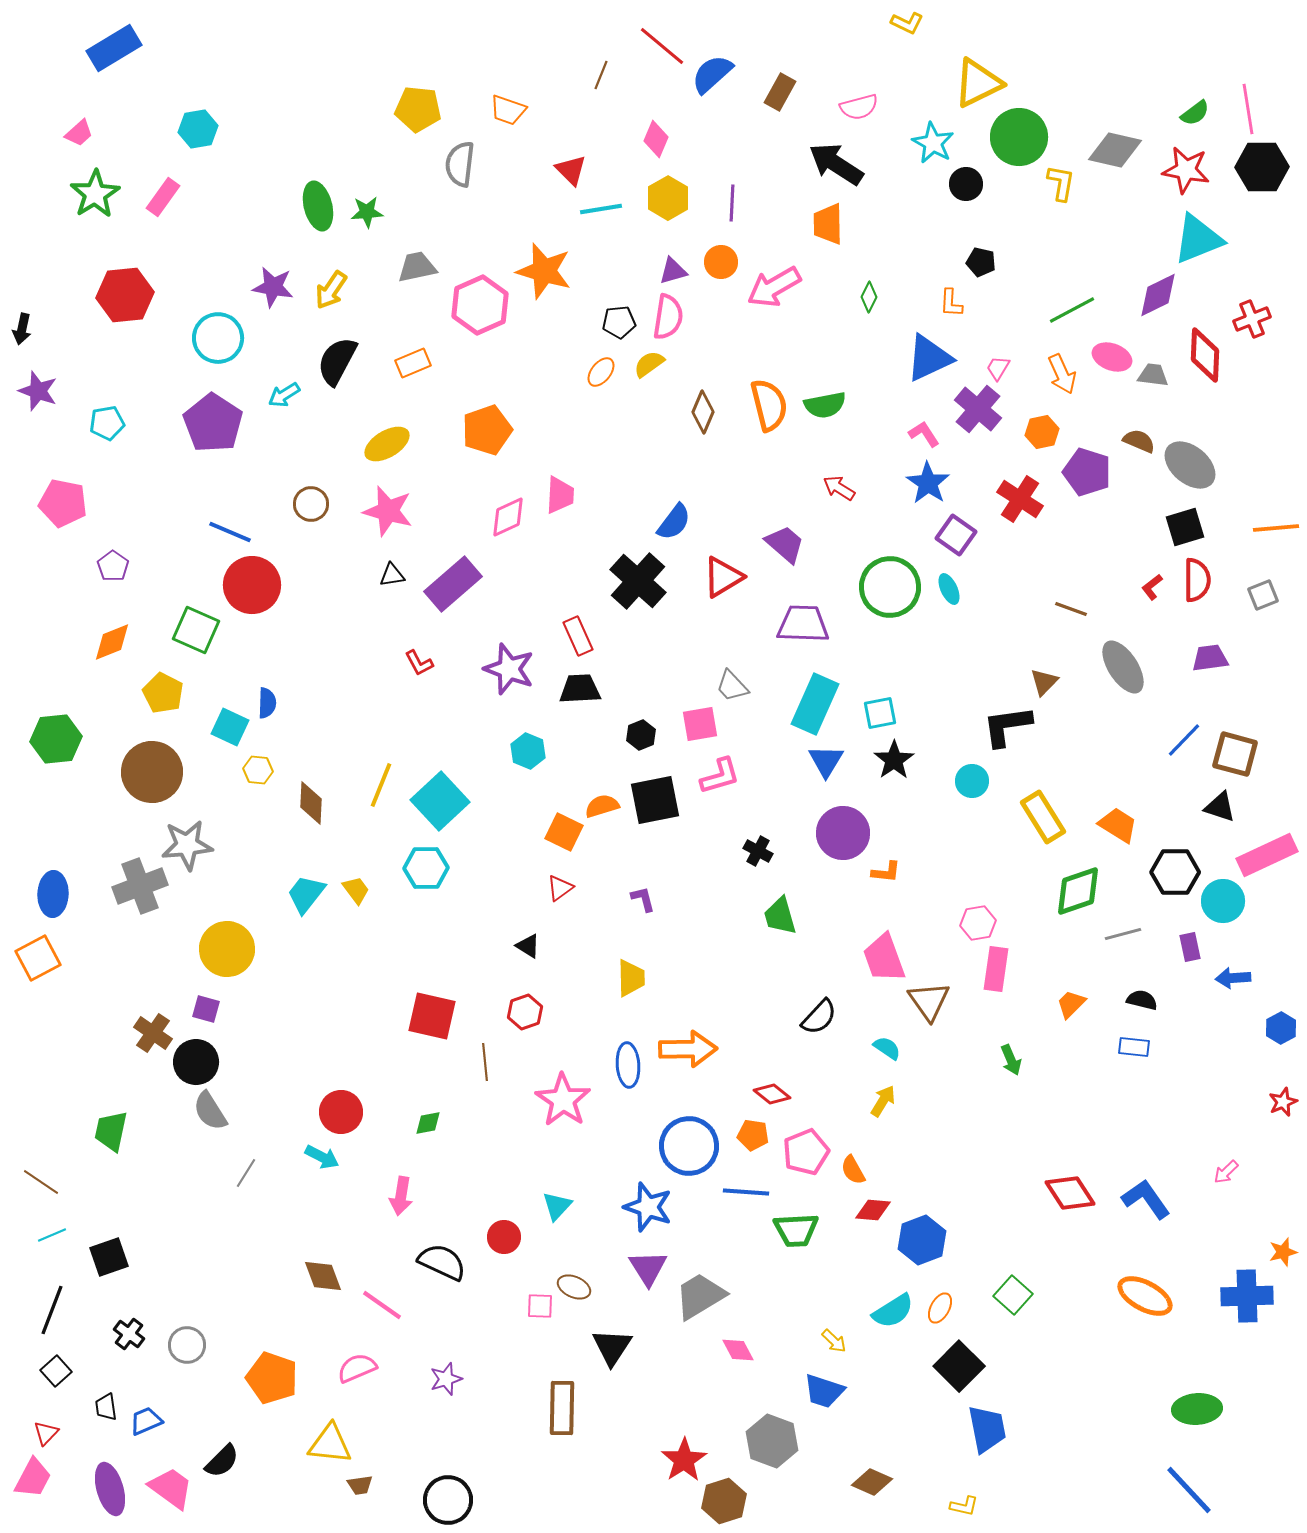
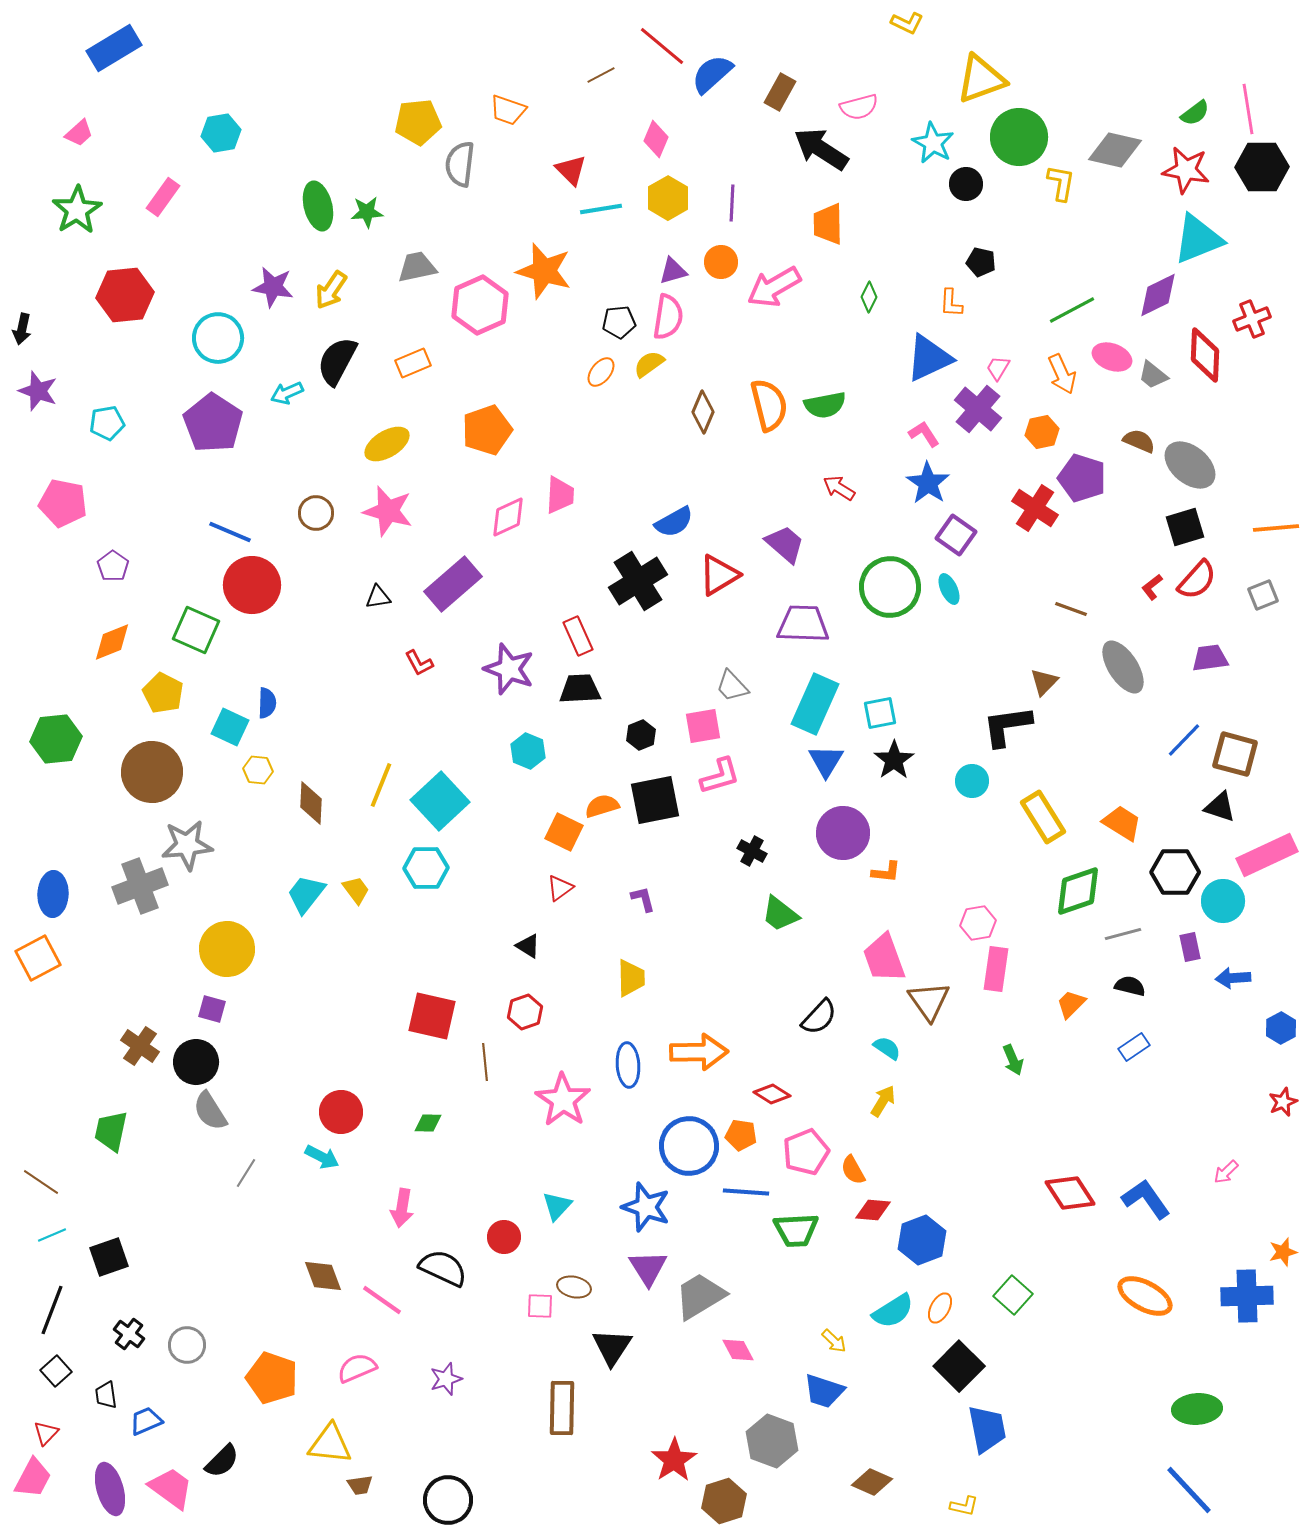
brown line at (601, 75): rotated 40 degrees clockwise
yellow triangle at (978, 83): moved 3 px right, 4 px up; rotated 6 degrees clockwise
yellow pentagon at (418, 109): moved 13 px down; rotated 12 degrees counterclockwise
cyan hexagon at (198, 129): moved 23 px right, 4 px down
black arrow at (836, 164): moved 15 px left, 15 px up
green star at (95, 194): moved 18 px left, 16 px down
gray trapezoid at (1153, 375): rotated 148 degrees counterclockwise
cyan arrow at (284, 395): moved 3 px right, 2 px up; rotated 8 degrees clockwise
purple pentagon at (1087, 472): moved 5 px left, 6 px down
red cross at (1020, 499): moved 15 px right, 9 px down
brown circle at (311, 504): moved 5 px right, 9 px down
blue semicircle at (674, 522): rotated 24 degrees clockwise
black triangle at (392, 575): moved 14 px left, 22 px down
red triangle at (723, 577): moved 4 px left, 2 px up
red semicircle at (1197, 580): rotated 42 degrees clockwise
black cross at (638, 581): rotated 16 degrees clockwise
pink square at (700, 724): moved 3 px right, 2 px down
orange trapezoid at (1118, 825): moved 4 px right, 2 px up
black cross at (758, 851): moved 6 px left
green trapezoid at (780, 916): moved 2 px up; rotated 36 degrees counterclockwise
black semicircle at (1142, 1000): moved 12 px left, 14 px up
purple square at (206, 1009): moved 6 px right
brown cross at (153, 1033): moved 13 px left, 13 px down
blue rectangle at (1134, 1047): rotated 40 degrees counterclockwise
orange arrow at (688, 1049): moved 11 px right, 3 px down
green arrow at (1011, 1060): moved 2 px right
red diamond at (772, 1094): rotated 6 degrees counterclockwise
green diamond at (428, 1123): rotated 12 degrees clockwise
orange pentagon at (753, 1135): moved 12 px left
pink arrow at (401, 1196): moved 1 px right, 12 px down
blue star at (648, 1207): moved 2 px left
black semicircle at (442, 1262): moved 1 px right, 6 px down
brown ellipse at (574, 1287): rotated 12 degrees counterclockwise
pink line at (382, 1305): moved 5 px up
black trapezoid at (106, 1407): moved 12 px up
red star at (684, 1460): moved 10 px left
